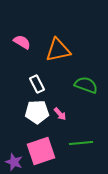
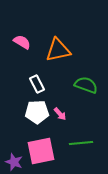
pink square: rotated 8 degrees clockwise
